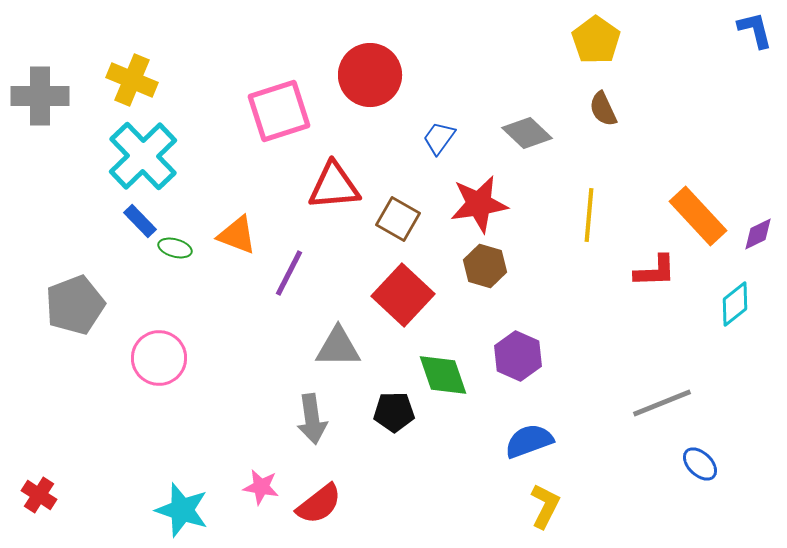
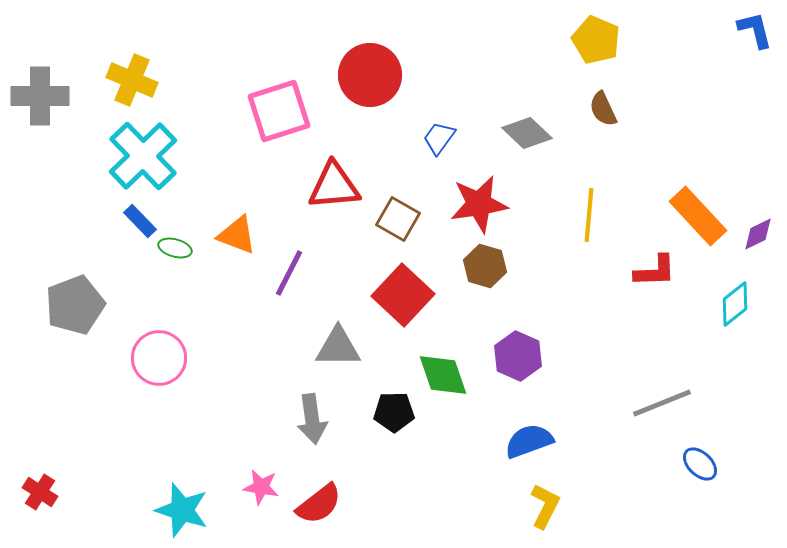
yellow pentagon: rotated 12 degrees counterclockwise
red cross: moved 1 px right, 3 px up
